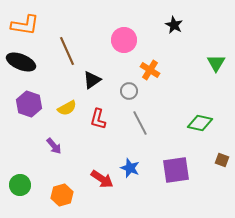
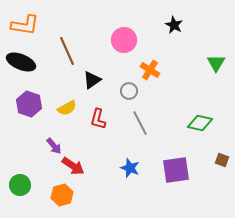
red arrow: moved 29 px left, 13 px up
